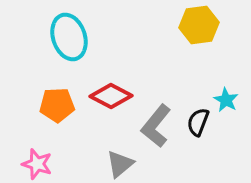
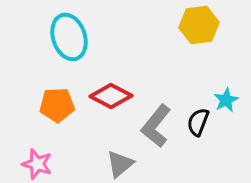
cyan star: rotated 15 degrees clockwise
